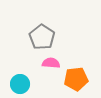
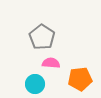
orange pentagon: moved 4 px right
cyan circle: moved 15 px right
